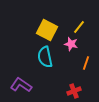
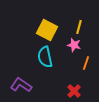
yellow line: rotated 24 degrees counterclockwise
pink star: moved 3 px right, 1 px down
red cross: rotated 24 degrees counterclockwise
